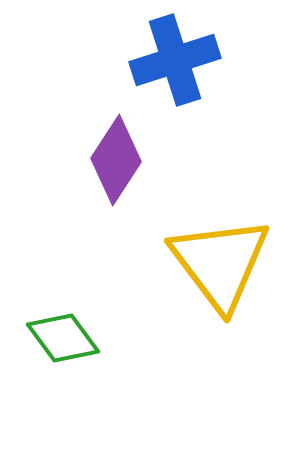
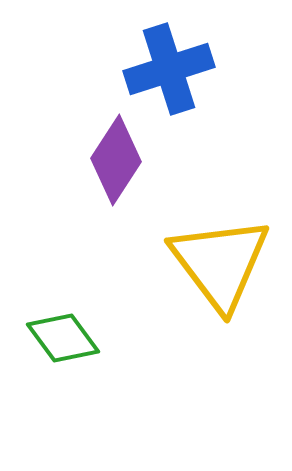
blue cross: moved 6 px left, 9 px down
